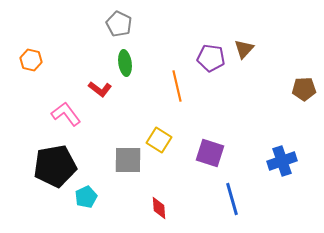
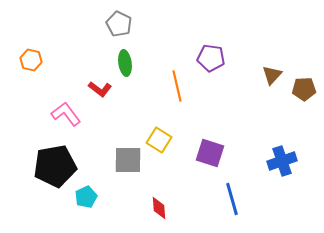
brown triangle: moved 28 px right, 26 px down
